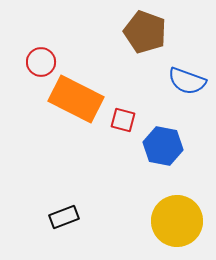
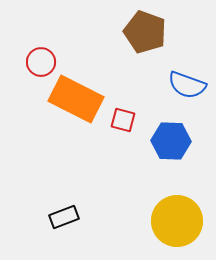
blue semicircle: moved 4 px down
blue hexagon: moved 8 px right, 5 px up; rotated 9 degrees counterclockwise
